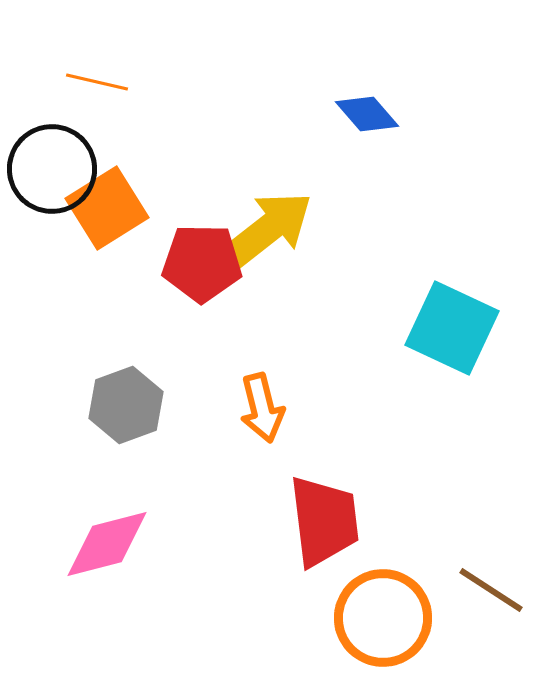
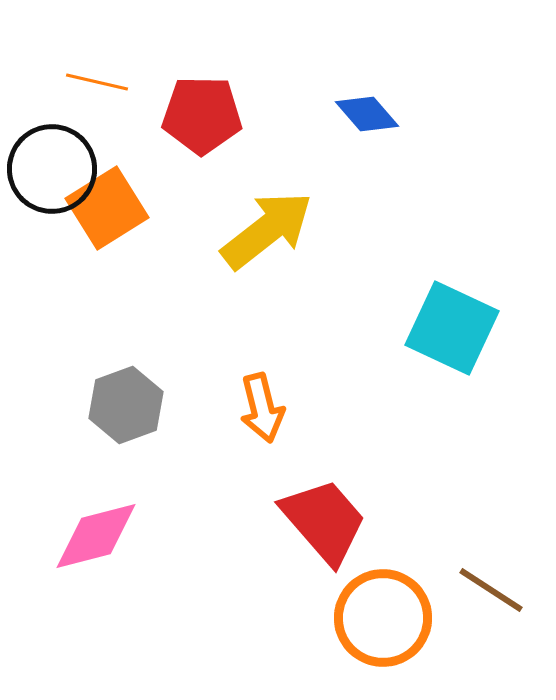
red pentagon: moved 148 px up
red trapezoid: rotated 34 degrees counterclockwise
pink diamond: moved 11 px left, 8 px up
